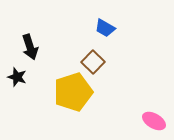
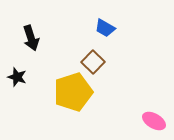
black arrow: moved 1 px right, 9 px up
